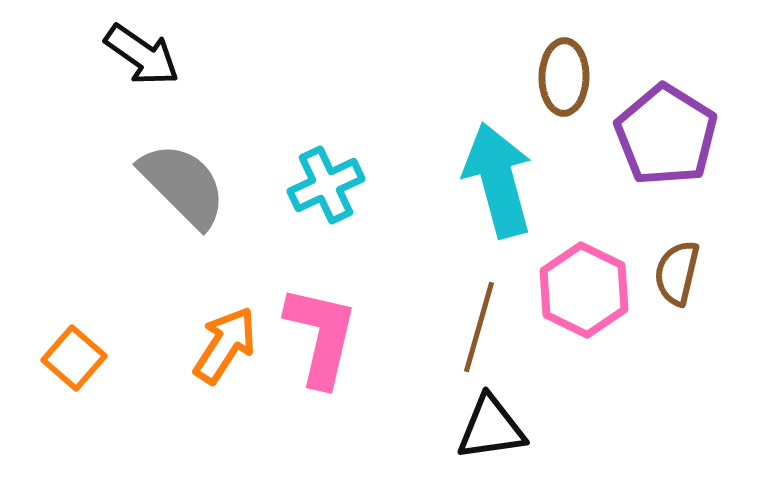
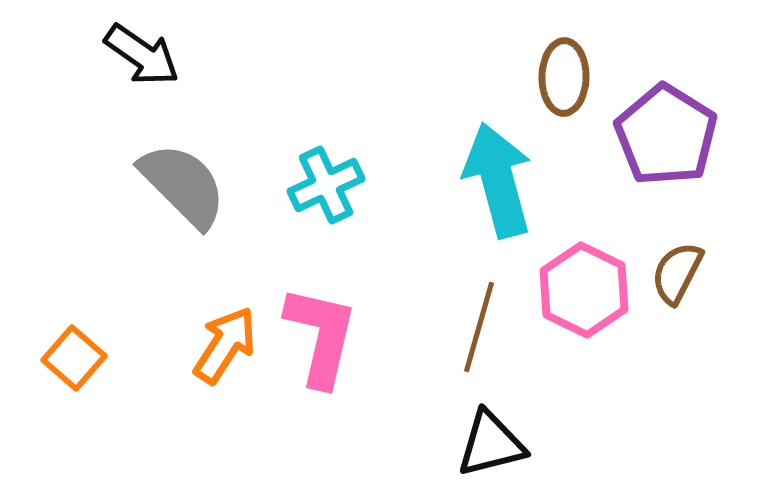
brown semicircle: rotated 14 degrees clockwise
black triangle: moved 16 px down; rotated 6 degrees counterclockwise
